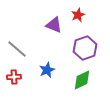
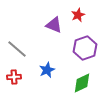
green diamond: moved 3 px down
